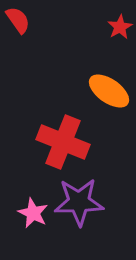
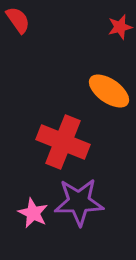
red star: rotated 15 degrees clockwise
